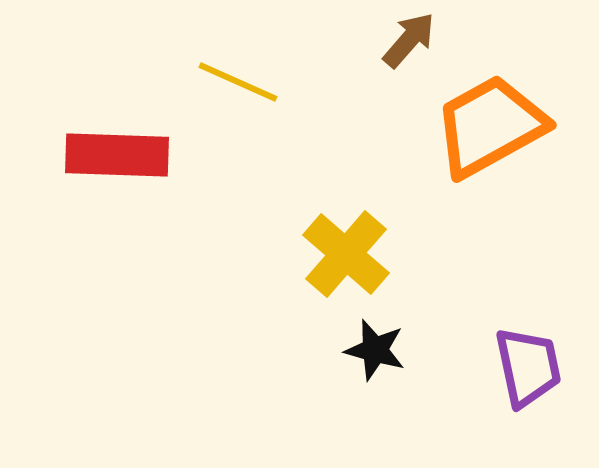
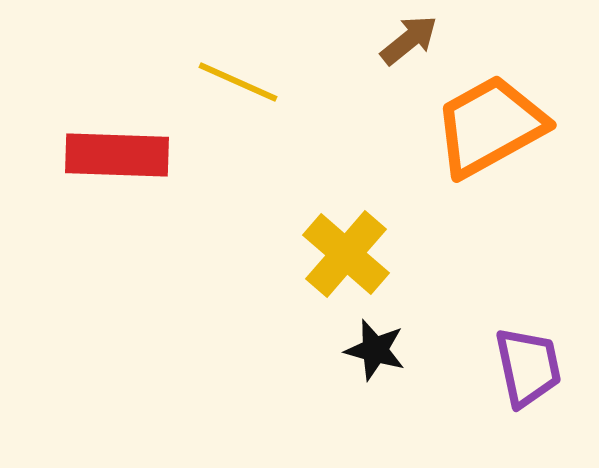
brown arrow: rotated 10 degrees clockwise
